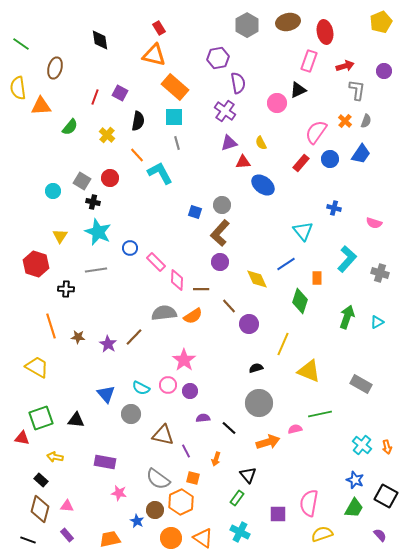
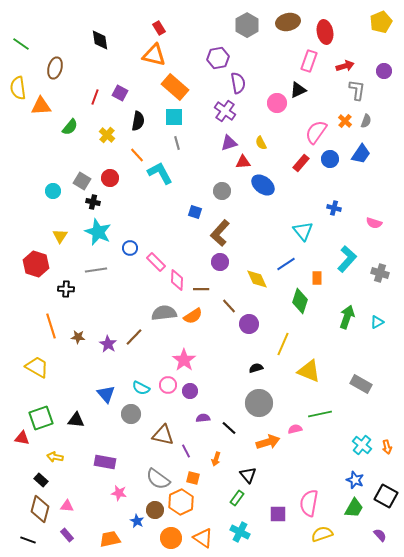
gray circle at (222, 205): moved 14 px up
